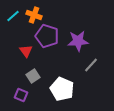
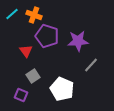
cyan line: moved 1 px left, 2 px up
